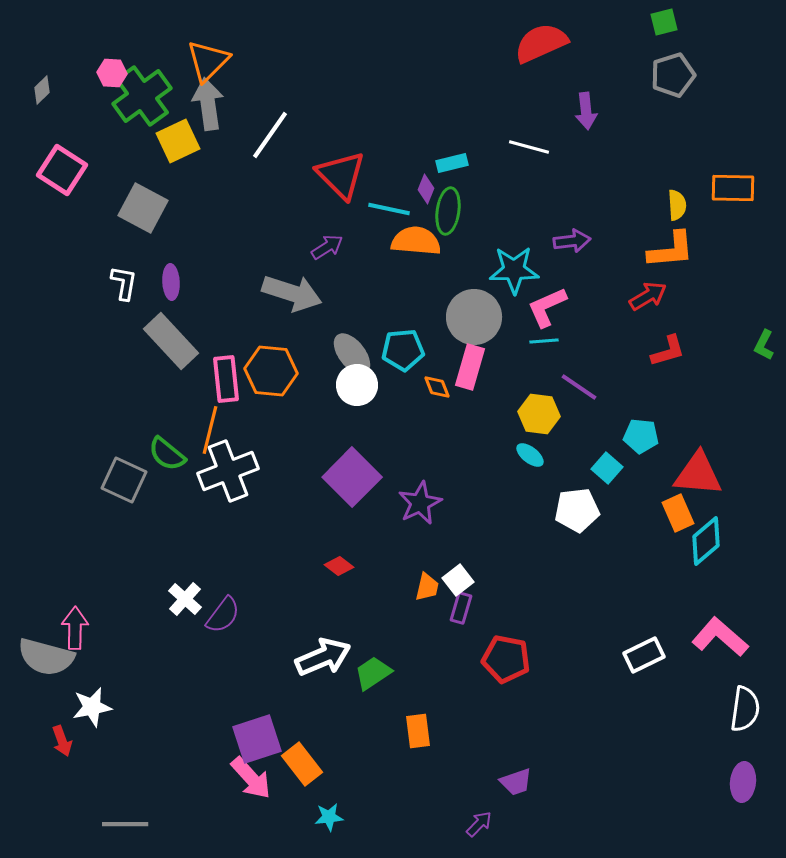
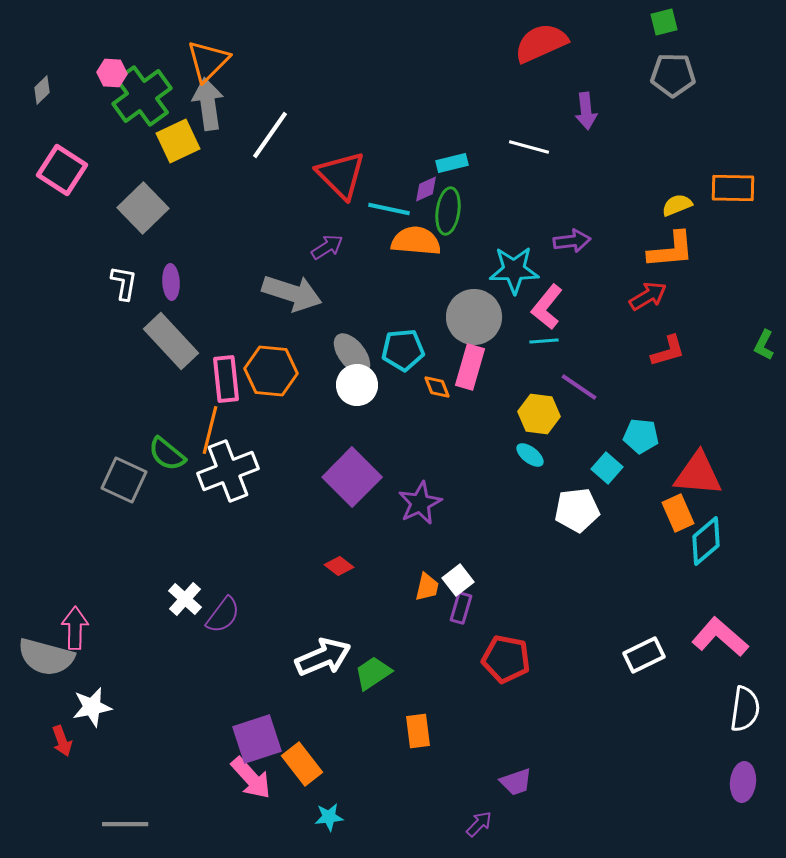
gray pentagon at (673, 75): rotated 18 degrees clockwise
purple diamond at (426, 189): rotated 44 degrees clockwise
yellow semicircle at (677, 205): rotated 108 degrees counterclockwise
gray square at (143, 208): rotated 18 degrees clockwise
pink L-shape at (547, 307): rotated 27 degrees counterclockwise
